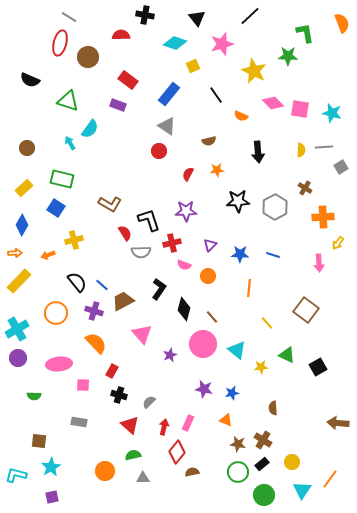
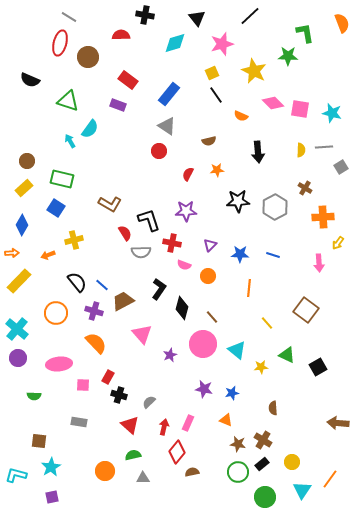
cyan diamond at (175, 43): rotated 35 degrees counterclockwise
yellow square at (193, 66): moved 19 px right, 7 px down
cyan arrow at (70, 143): moved 2 px up
brown circle at (27, 148): moved 13 px down
red cross at (172, 243): rotated 24 degrees clockwise
orange arrow at (15, 253): moved 3 px left
black diamond at (184, 309): moved 2 px left, 1 px up
cyan cross at (17, 329): rotated 20 degrees counterclockwise
red rectangle at (112, 371): moved 4 px left, 6 px down
green circle at (264, 495): moved 1 px right, 2 px down
